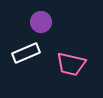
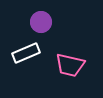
pink trapezoid: moved 1 px left, 1 px down
